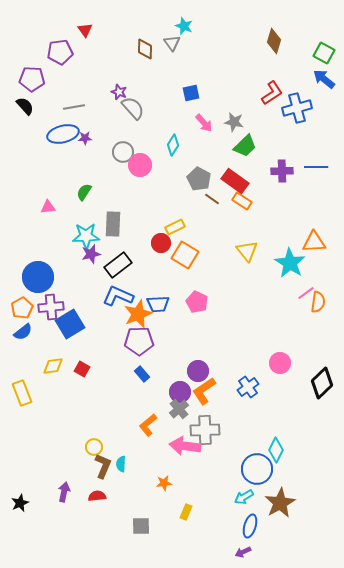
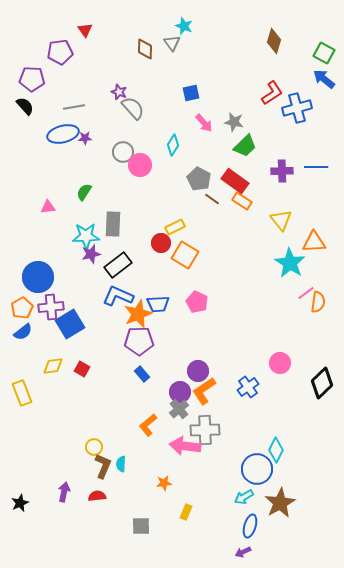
yellow triangle at (247, 251): moved 34 px right, 31 px up
